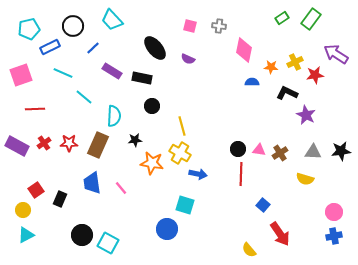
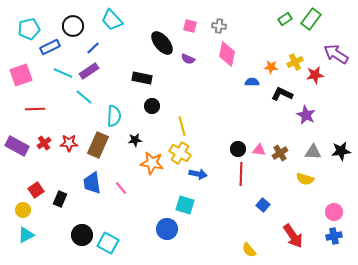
green rectangle at (282, 18): moved 3 px right, 1 px down
black ellipse at (155, 48): moved 7 px right, 5 px up
pink diamond at (244, 50): moved 17 px left, 4 px down
purple rectangle at (112, 71): moved 23 px left; rotated 66 degrees counterclockwise
black L-shape at (287, 93): moved 5 px left, 1 px down
red arrow at (280, 234): moved 13 px right, 2 px down
